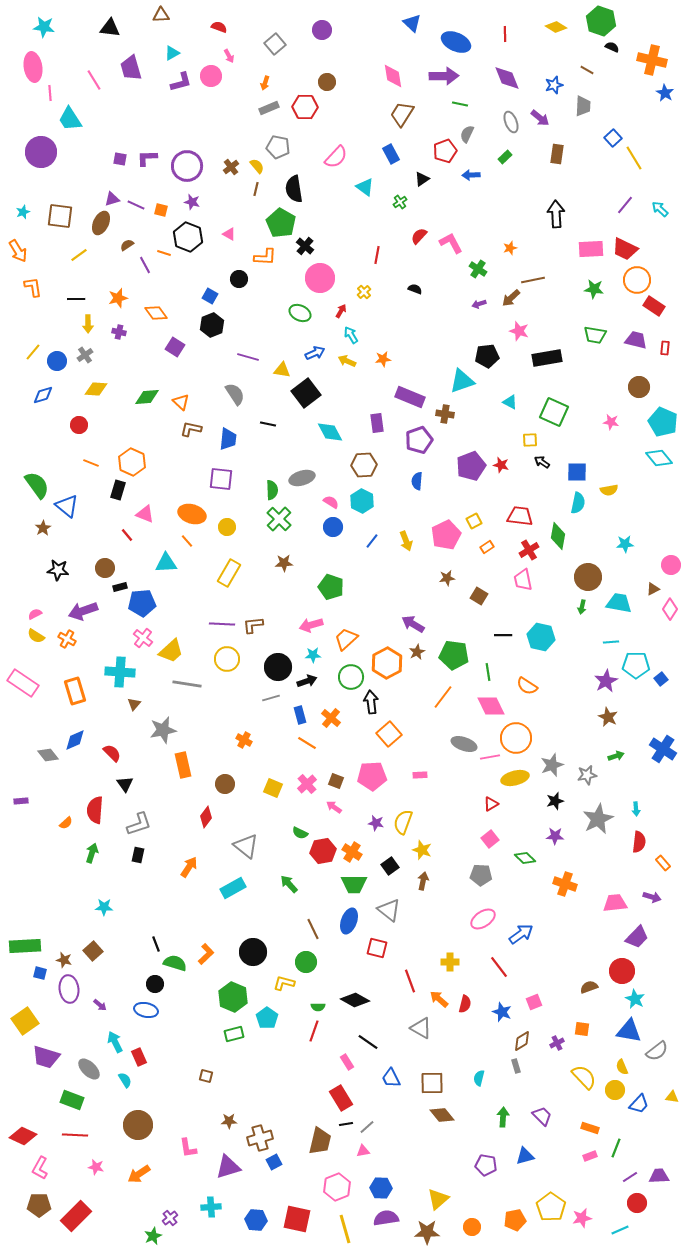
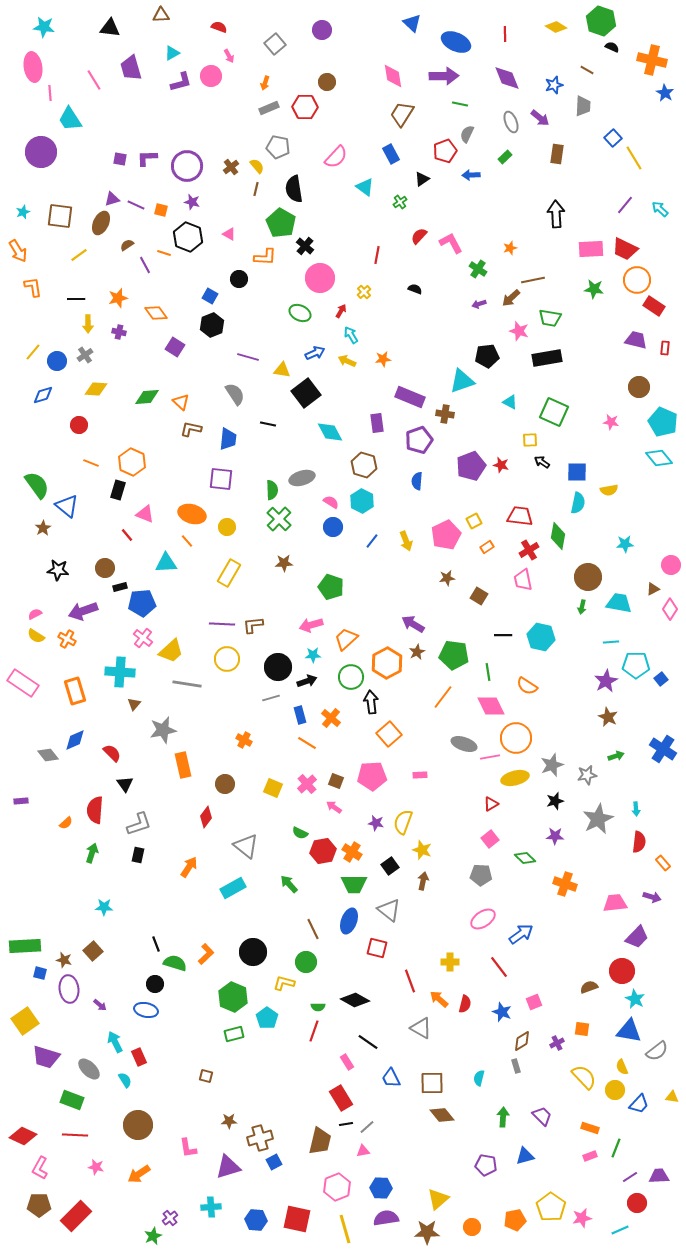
green trapezoid at (595, 335): moved 45 px left, 17 px up
brown hexagon at (364, 465): rotated 20 degrees clockwise
